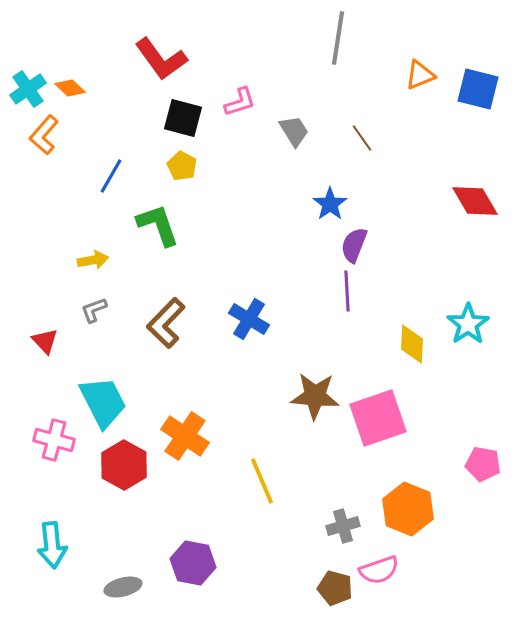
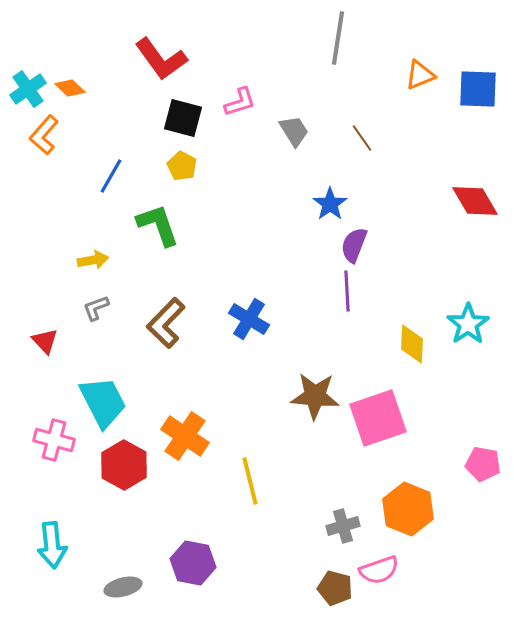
blue square: rotated 12 degrees counterclockwise
gray L-shape: moved 2 px right, 2 px up
yellow line: moved 12 px left; rotated 9 degrees clockwise
